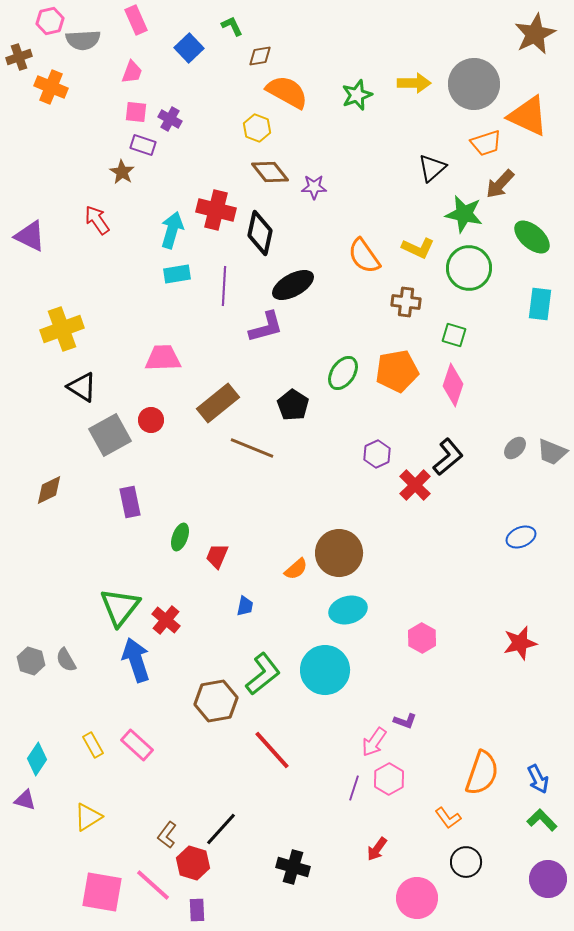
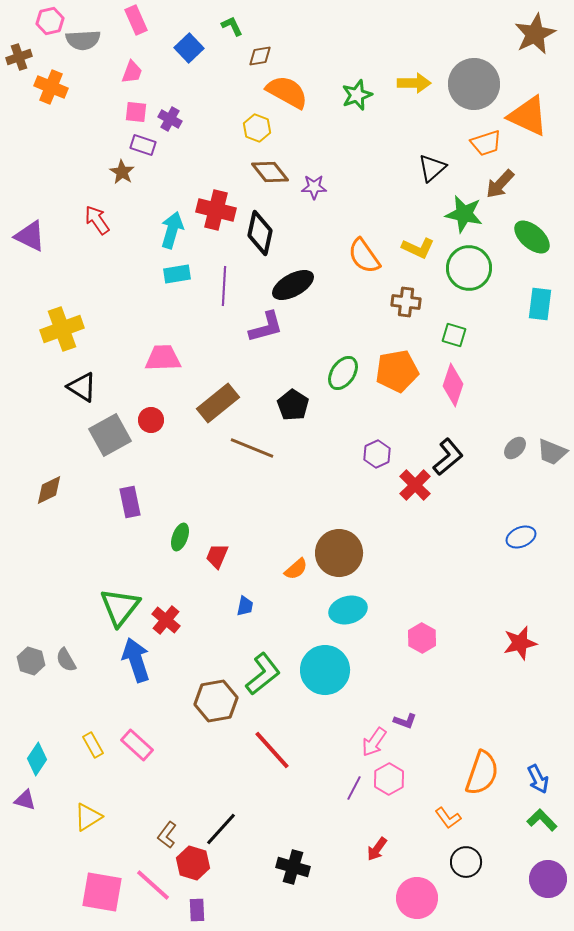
purple line at (354, 788): rotated 10 degrees clockwise
